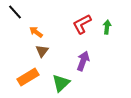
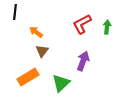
black line: rotated 49 degrees clockwise
